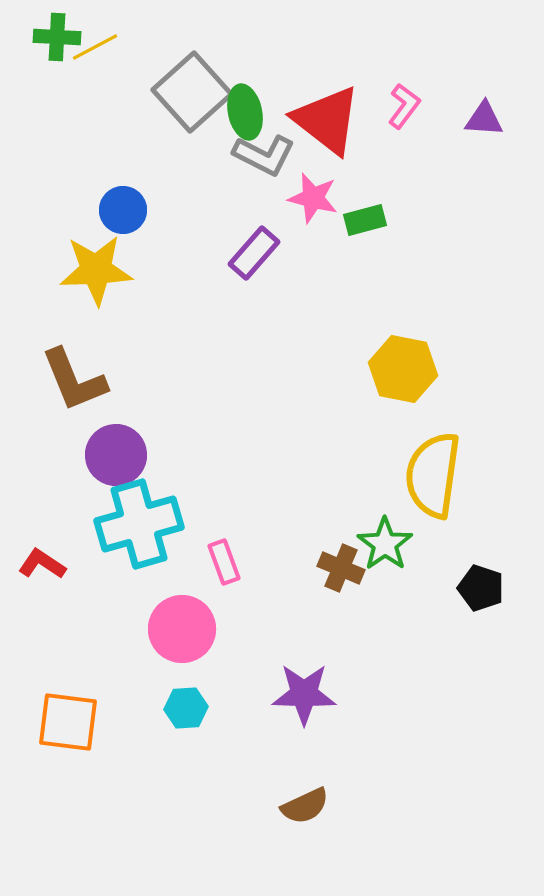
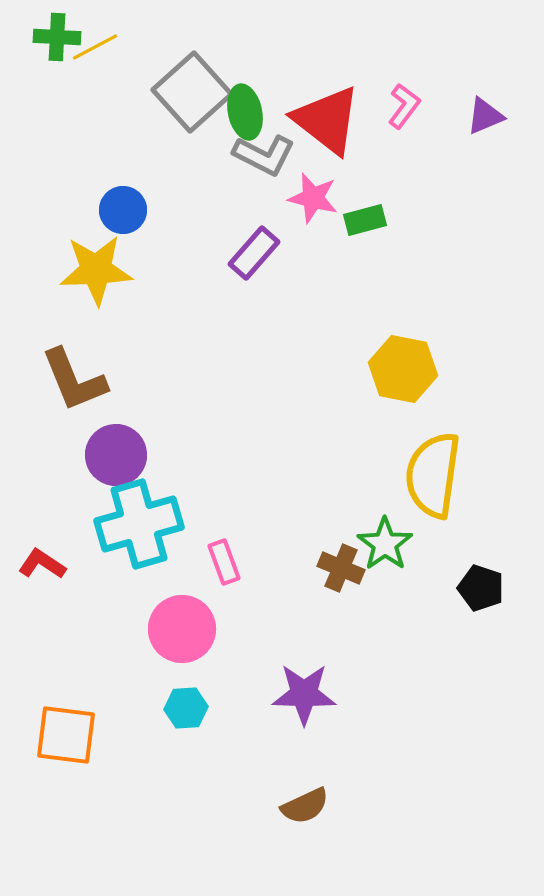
purple triangle: moved 1 px right, 3 px up; rotated 27 degrees counterclockwise
orange square: moved 2 px left, 13 px down
